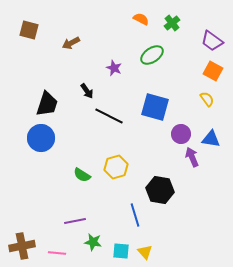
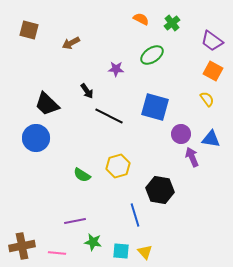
purple star: moved 2 px right, 1 px down; rotated 21 degrees counterclockwise
black trapezoid: rotated 116 degrees clockwise
blue circle: moved 5 px left
yellow hexagon: moved 2 px right, 1 px up
